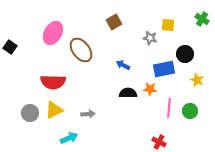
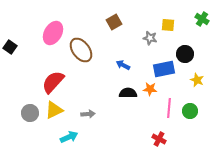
red semicircle: rotated 130 degrees clockwise
cyan arrow: moved 1 px up
red cross: moved 3 px up
